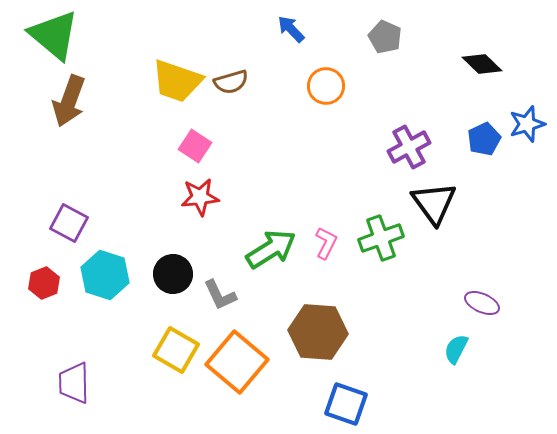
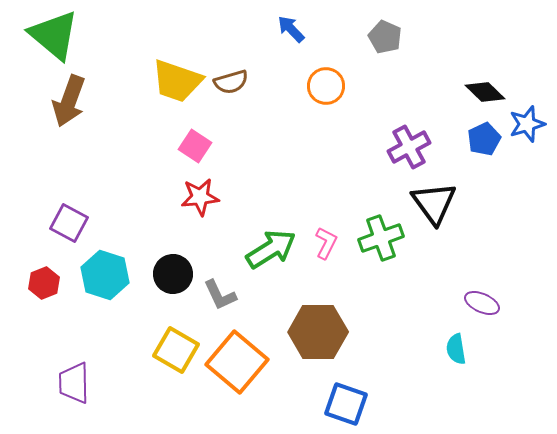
black diamond: moved 3 px right, 28 px down
brown hexagon: rotated 4 degrees counterclockwise
cyan semicircle: rotated 36 degrees counterclockwise
